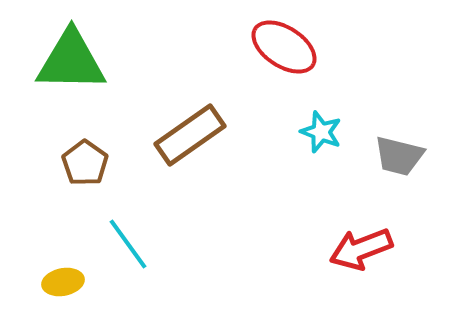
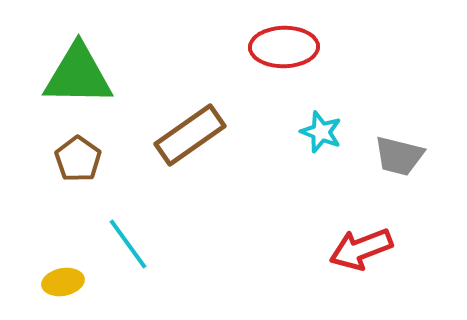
red ellipse: rotated 34 degrees counterclockwise
green triangle: moved 7 px right, 14 px down
brown pentagon: moved 7 px left, 4 px up
